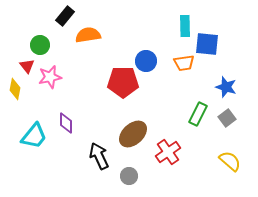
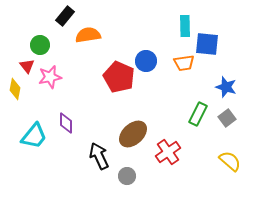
red pentagon: moved 4 px left, 5 px up; rotated 24 degrees clockwise
gray circle: moved 2 px left
